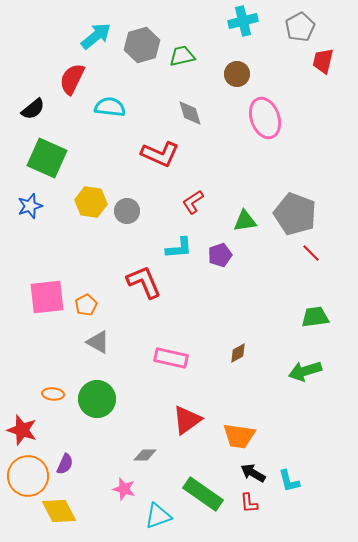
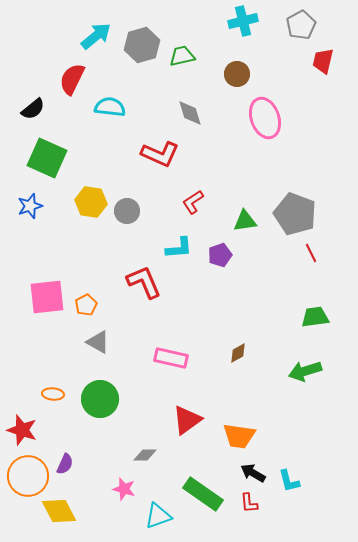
gray pentagon at (300, 27): moved 1 px right, 2 px up
red line at (311, 253): rotated 18 degrees clockwise
green circle at (97, 399): moved 3 px right
